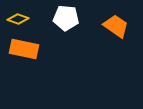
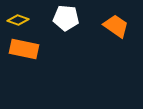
yellow diamond: moved 1 px down
